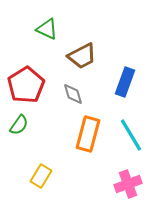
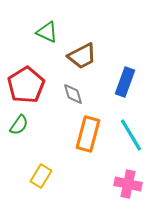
green triangle: moved 3 px down
pink cross: rotated 32 degrees clockwise
